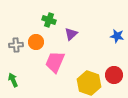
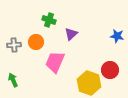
gray cross: moved 2 px left
red circle: moved 4 px left, 5 px up
